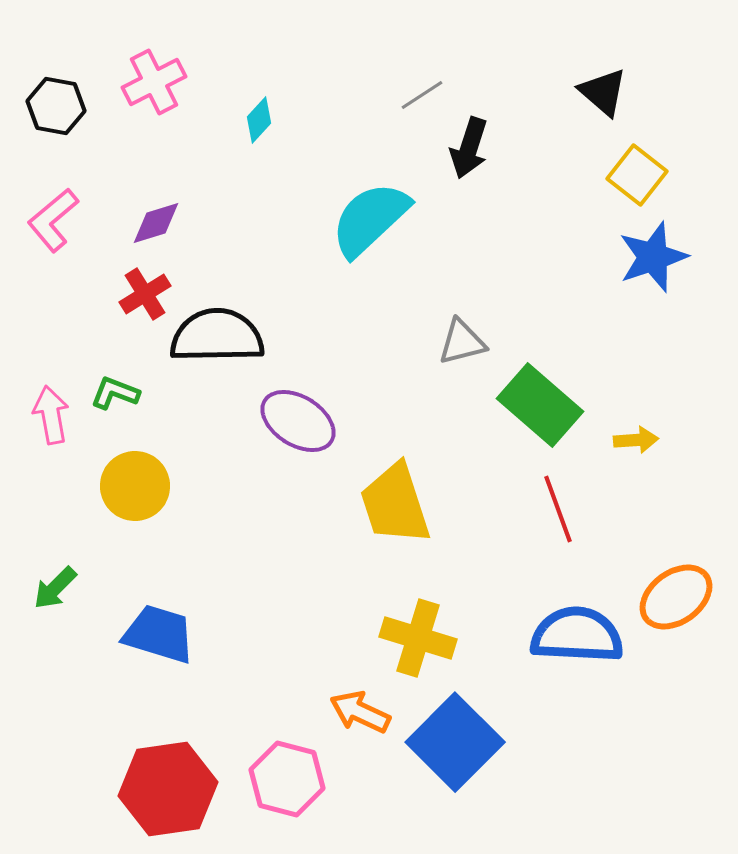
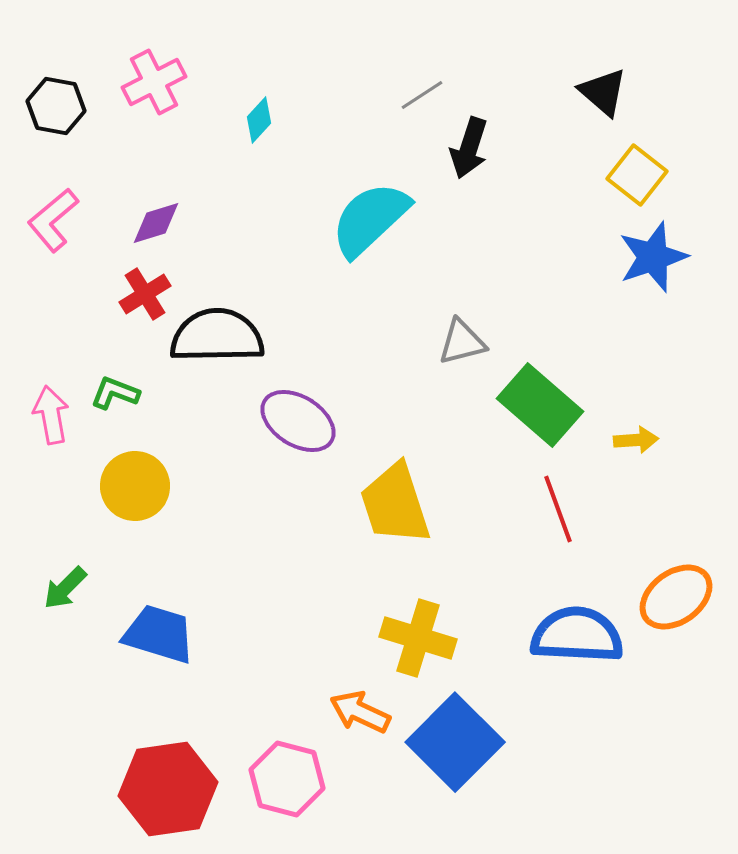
green arrow: moved 10 px right
